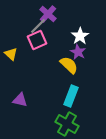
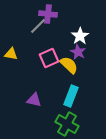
purple cross: rotated 36 degrees counterclockwise
pink square: moved 12 px right, 18 px down
yellow triangle: rotated 32 degrees counterclockwise
purple triangle: moved 14 px right
